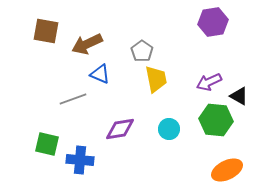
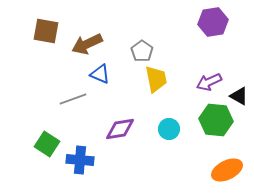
green square: rotated 20 degrees clockwise
